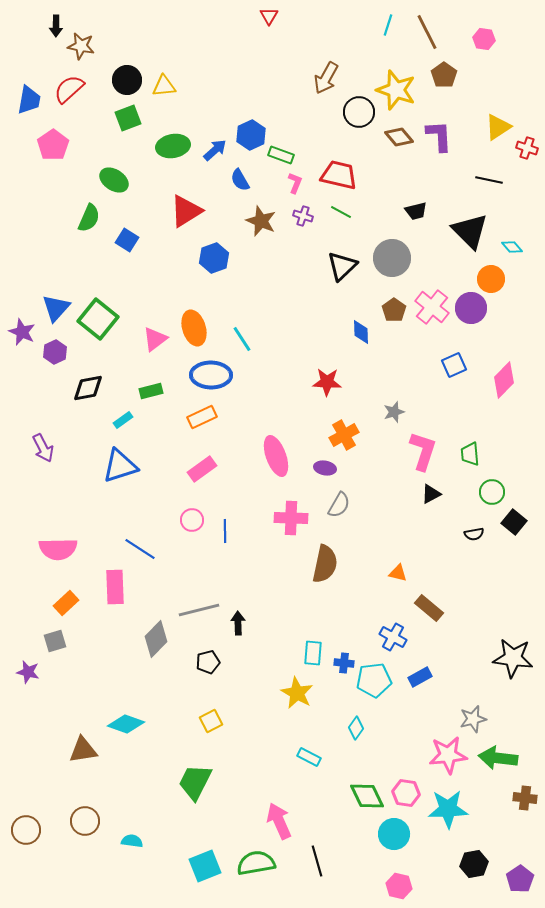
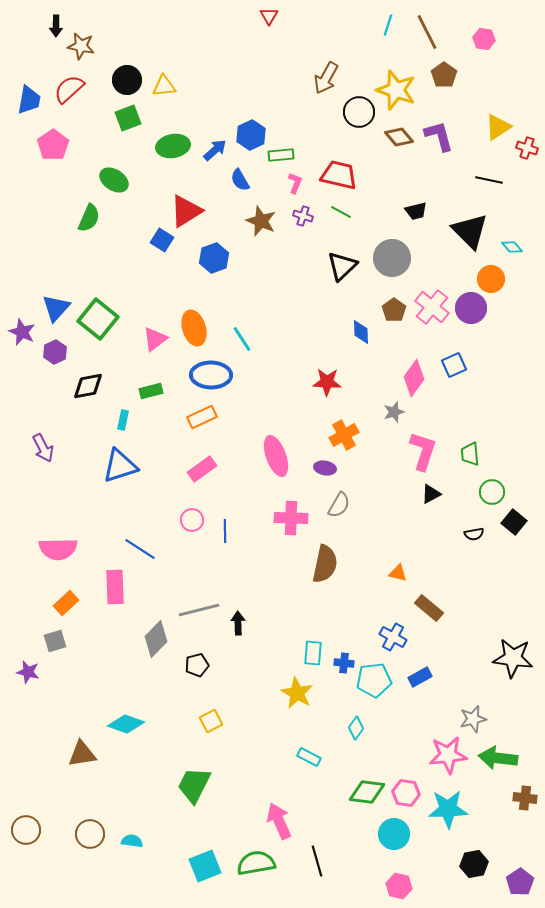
purple L-shape at (439, 136): rotated 12 degrees counterclockwise
green rectangle at (281, 155): rotated 25 degrees counterclockwise
blue square at (127, 240): moved 35 px right
pink diamond at (504, 380): moved 90 px left, 2 px up; rotated 9 degrees counterclockwise
black diamond at (88, 388): moved 2 px up
cyan rectangle at (123, 420): rotated 42 degrees counterclockwise
black pentagon at (208, 662): moved 11 px left, 3 px down
brown triangle at (83, 750): moved 1 px left, 4 px down
green trapezoid at (195, 782): moved 1 px left, 3 px down
green diamond at (367, 796): moved 4 px up; rotated 57 degrees counterclockwise
brown circle at (85, 821): moved 5 px right, 13 px down
purple pentagon at (520, 879): moved 3 px down
